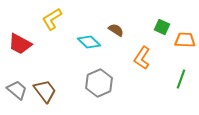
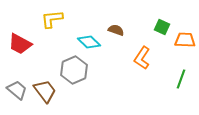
yellow L-shape: rotated 25 degrees clockwise
brown semicircle: rotated 14 degrees counterclockwise
gray hexagon: moved 25 px left, 13 px up
